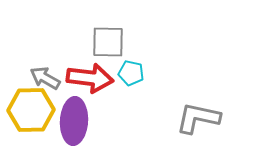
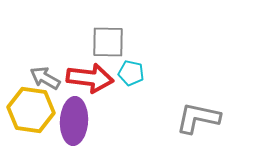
yellow hexagon: rotated 9 degrees clockwise
